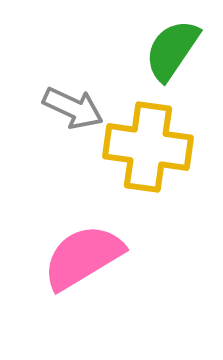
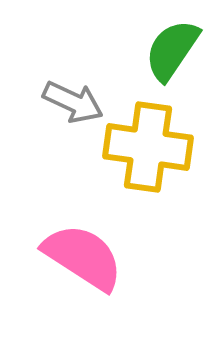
gray arrow: moved 6 px up
pink semicircle: rotated 64 degrees clockwise
